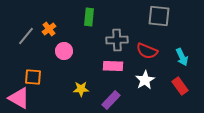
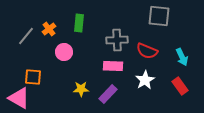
green rectangle: moved 10 px left, 6 px down
pink circle: moved 1 px down
purple rectangle: moved 3 px left, 6 px up
